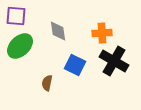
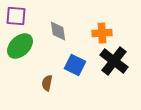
black cross: rotated 8 degrees clockwise
